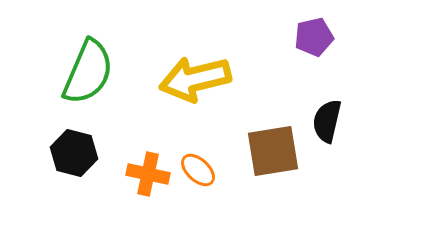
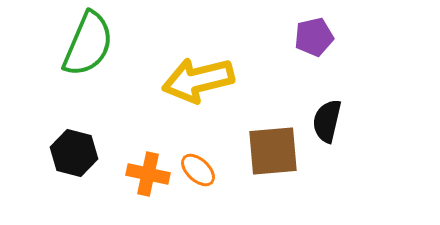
green semicircle: moved 28 px up
yellow arrow: moved 3 px right, 1 px down
brown square: rotated 4 degrees clockwise
